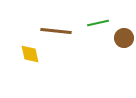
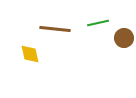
brown line: moved 1 px left, 2 px up
